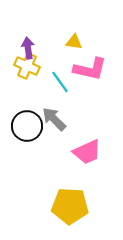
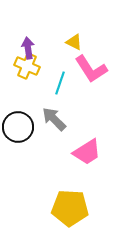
yellow triangle: rotated 18 degrees clockwise
pink L-shape: moved 1 px right; rotated 44 degrees clockwise
cyan line: moved 1 px down; rotated 55 degrees clockwise
black circle: moved 9 px left, 1 px down
pink trapezoid: rotated 8 degrees counterclockwise
yellow pentagon: moved 2 px down
